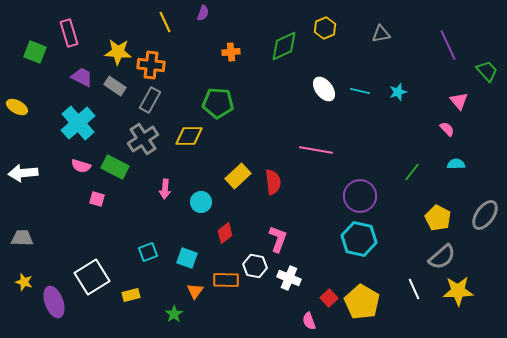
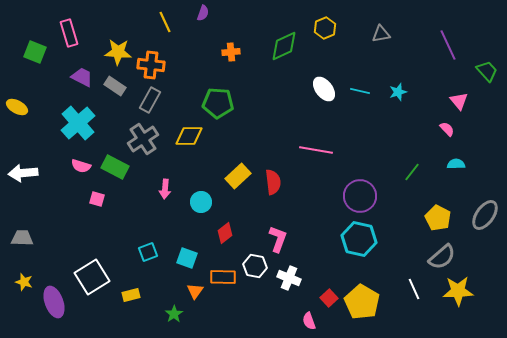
orange rectangle at (226, 280): moved 3 px left, 3 px up
